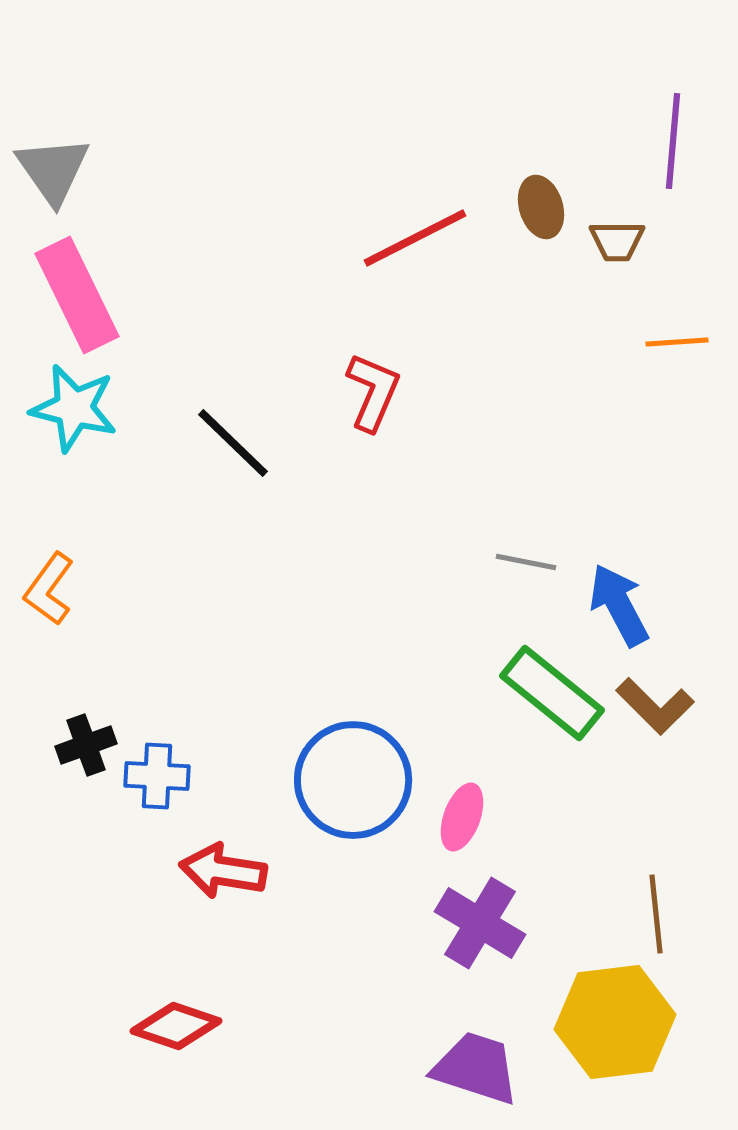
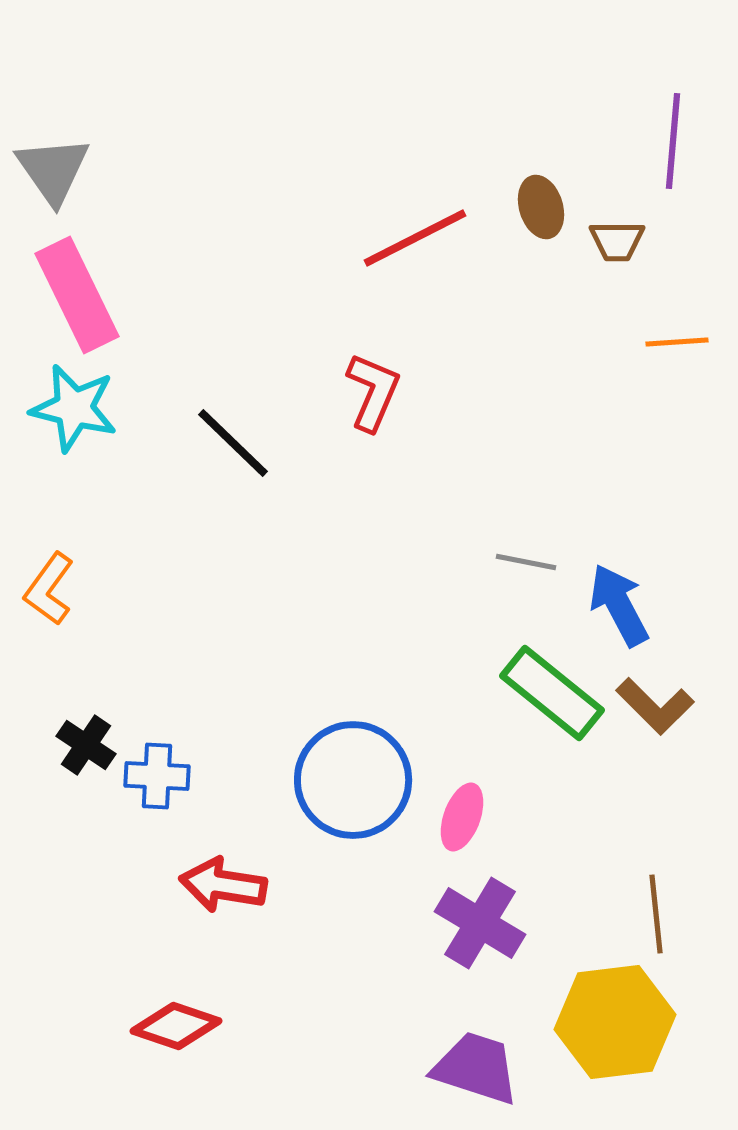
black cross: rotated 36 degrees counterclockwise
red arrow: moved 14 px down
